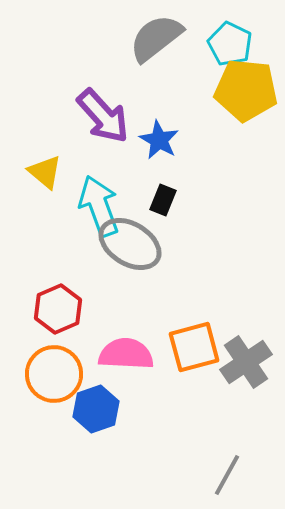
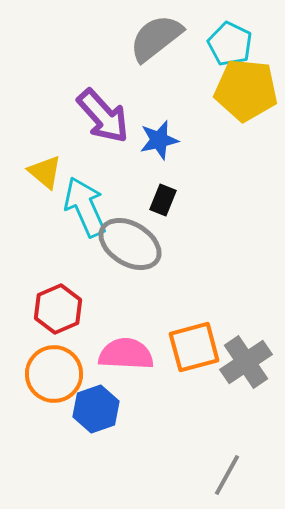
blue star: rotated 30 degrees clockwise
cyan arrow: moved 14 px left, 1 px down; rotated 4 degrees counterclockwise
